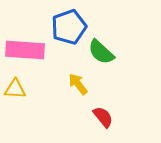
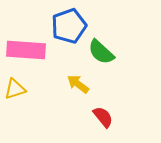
blue pentagon: moved 1 px up
pink rectangle: moved 1 px right
yellow arrow: rotated 15 degrees counterclockwise
yellow triangle: rotated 20 degrees counterclockwise
